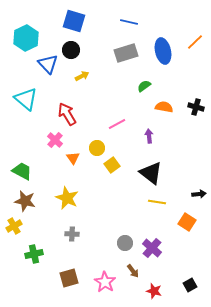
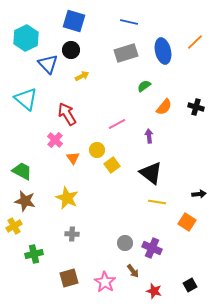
orange semicircle: rotated 120 degrees clockwise
yellow circle: moved 2 px down
purple cross: rotated 18 degrees counterclockwise
